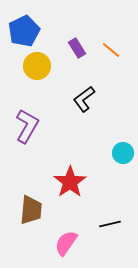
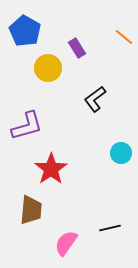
blue pentagon: moved 1 px right; rotated 16 degrees counterclockwise
orange line: moved 13 px right, 13 px up
yellow circle: moved 11 px right, 2 px down
black L-shape: moved 11 px right
purple L-shape: rotated 44 degrees clockwise
cyan circle: moved 2 px left
red star: moved 19 px left, 13 px up
black line: moved 4 px down
